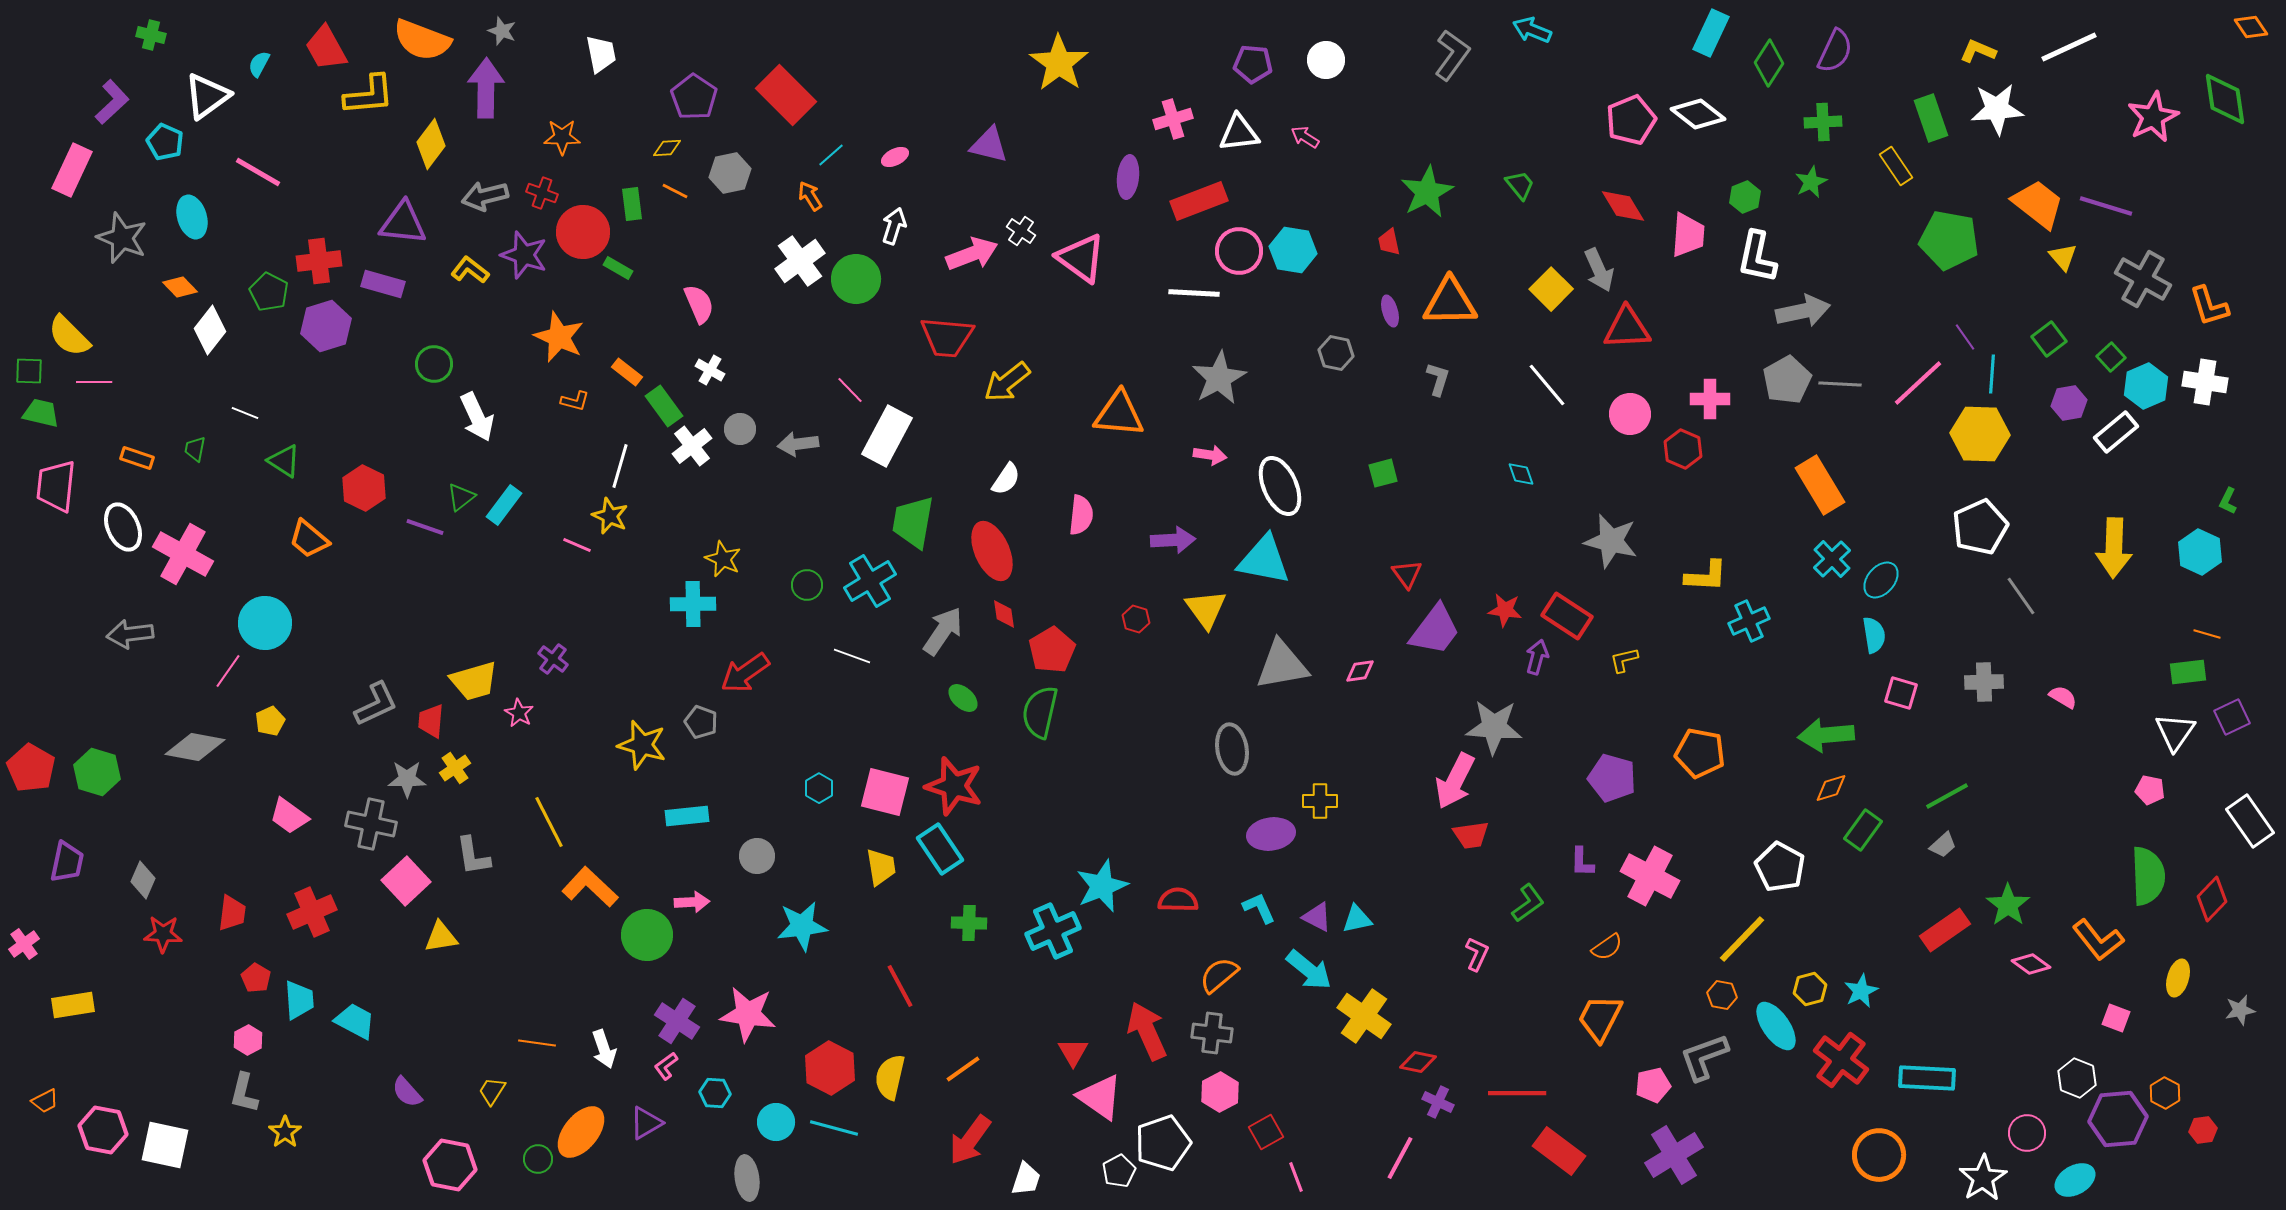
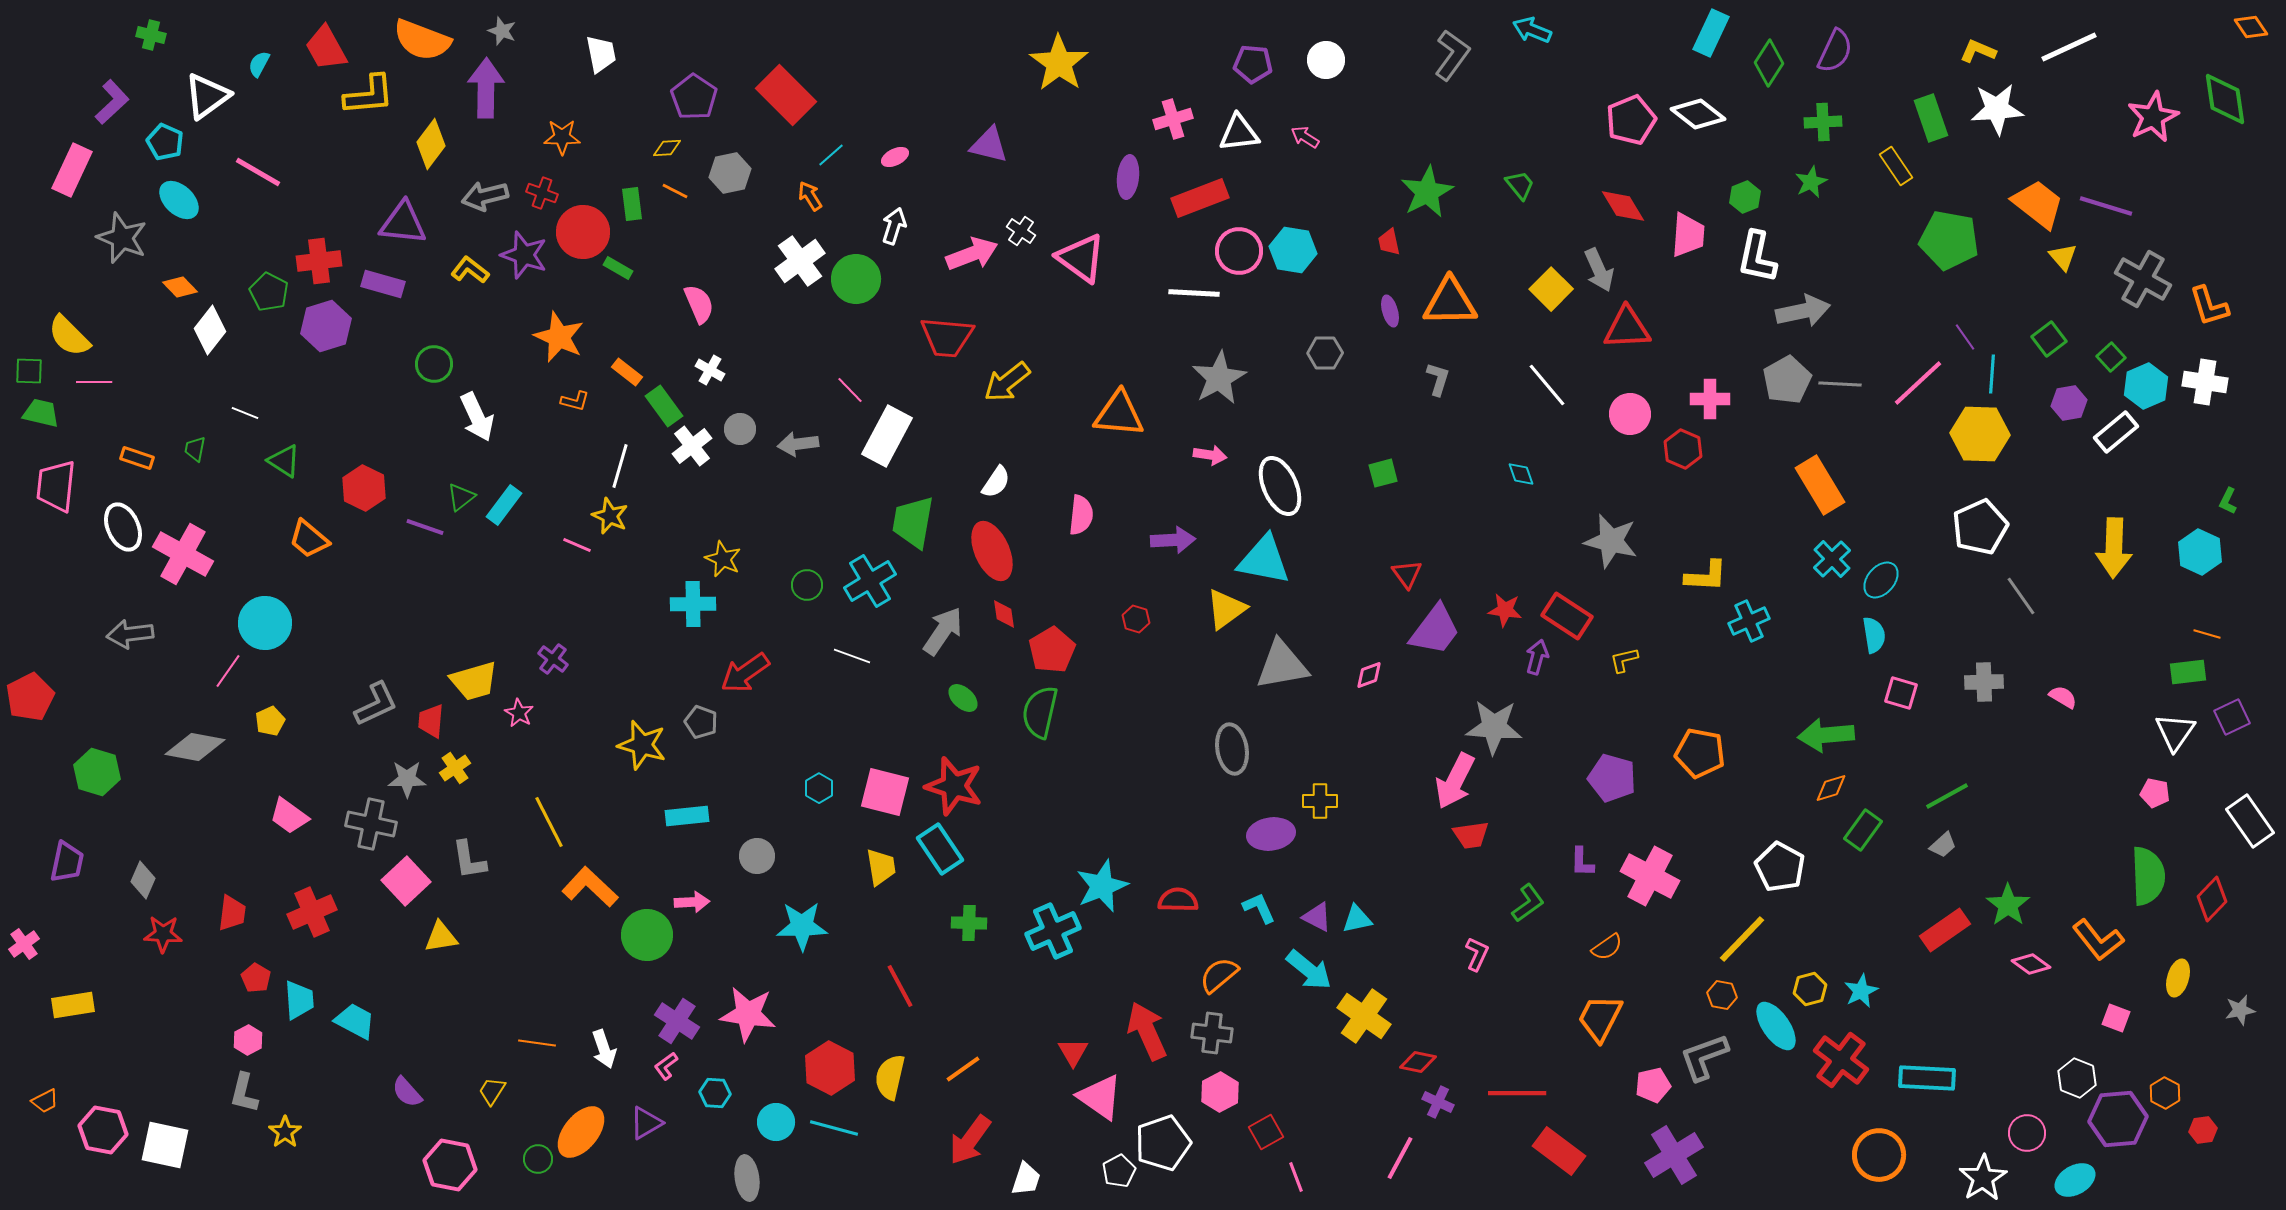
red rectangle at (1199, 201): moved 1 px right, 3 px up
cyan ellipse at (192, 217): moved 13 px left, 17 px up; rotated 30 degrees counterclockwise
gray hexagon at (1336, 353): moved 11 px left; rotated 12 degrees counterclockwise
white semicircle at (1006, 479): moved 10 px left, 3 px down
yellow triangle at (1206, 609): moved 20 px right; rotated 30 degrees clockwise
pink diamond at (1360, 671): moved 9 px right, 4 px down; rotated 12 degrees counterclockwise
red pentagon at (31, 768): moved 1 px left, 71 px up; rotated 15 degrees clockwise
pink pentagon at (2150, 790): moved 5 px right, 3 px down
gray L-shape at (473, 856): moved 4 px left, 4 px down
cyan star at (802, 926): rotated 6 degrees clockwise
